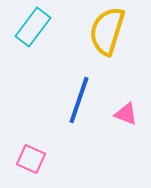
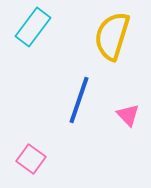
yellow semicircle: moved 5 px right, 5 px down
pink triangle: moved 2 px right, 1 px down; rotated 25 degrees clockwise
pink square: rotated 12 degrees clockwise
